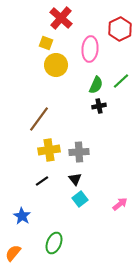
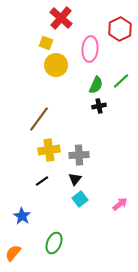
gray cross: moved 3 px down
black triangle: rotated 16 degrees clockwise
